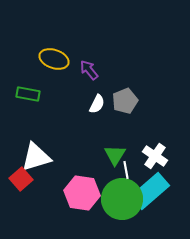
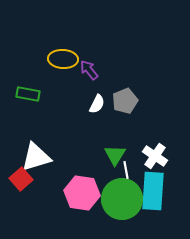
yellow ellipse: moved 9 px right; rotated 16 degrees counterclockwise
cyan rectangle: moved 3 px right; rotated 45 degrees counterclockwise
